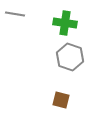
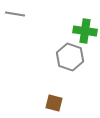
green cross: moved 20 px right, 8 px down
brown square: moved 7 px left, 3 px down
